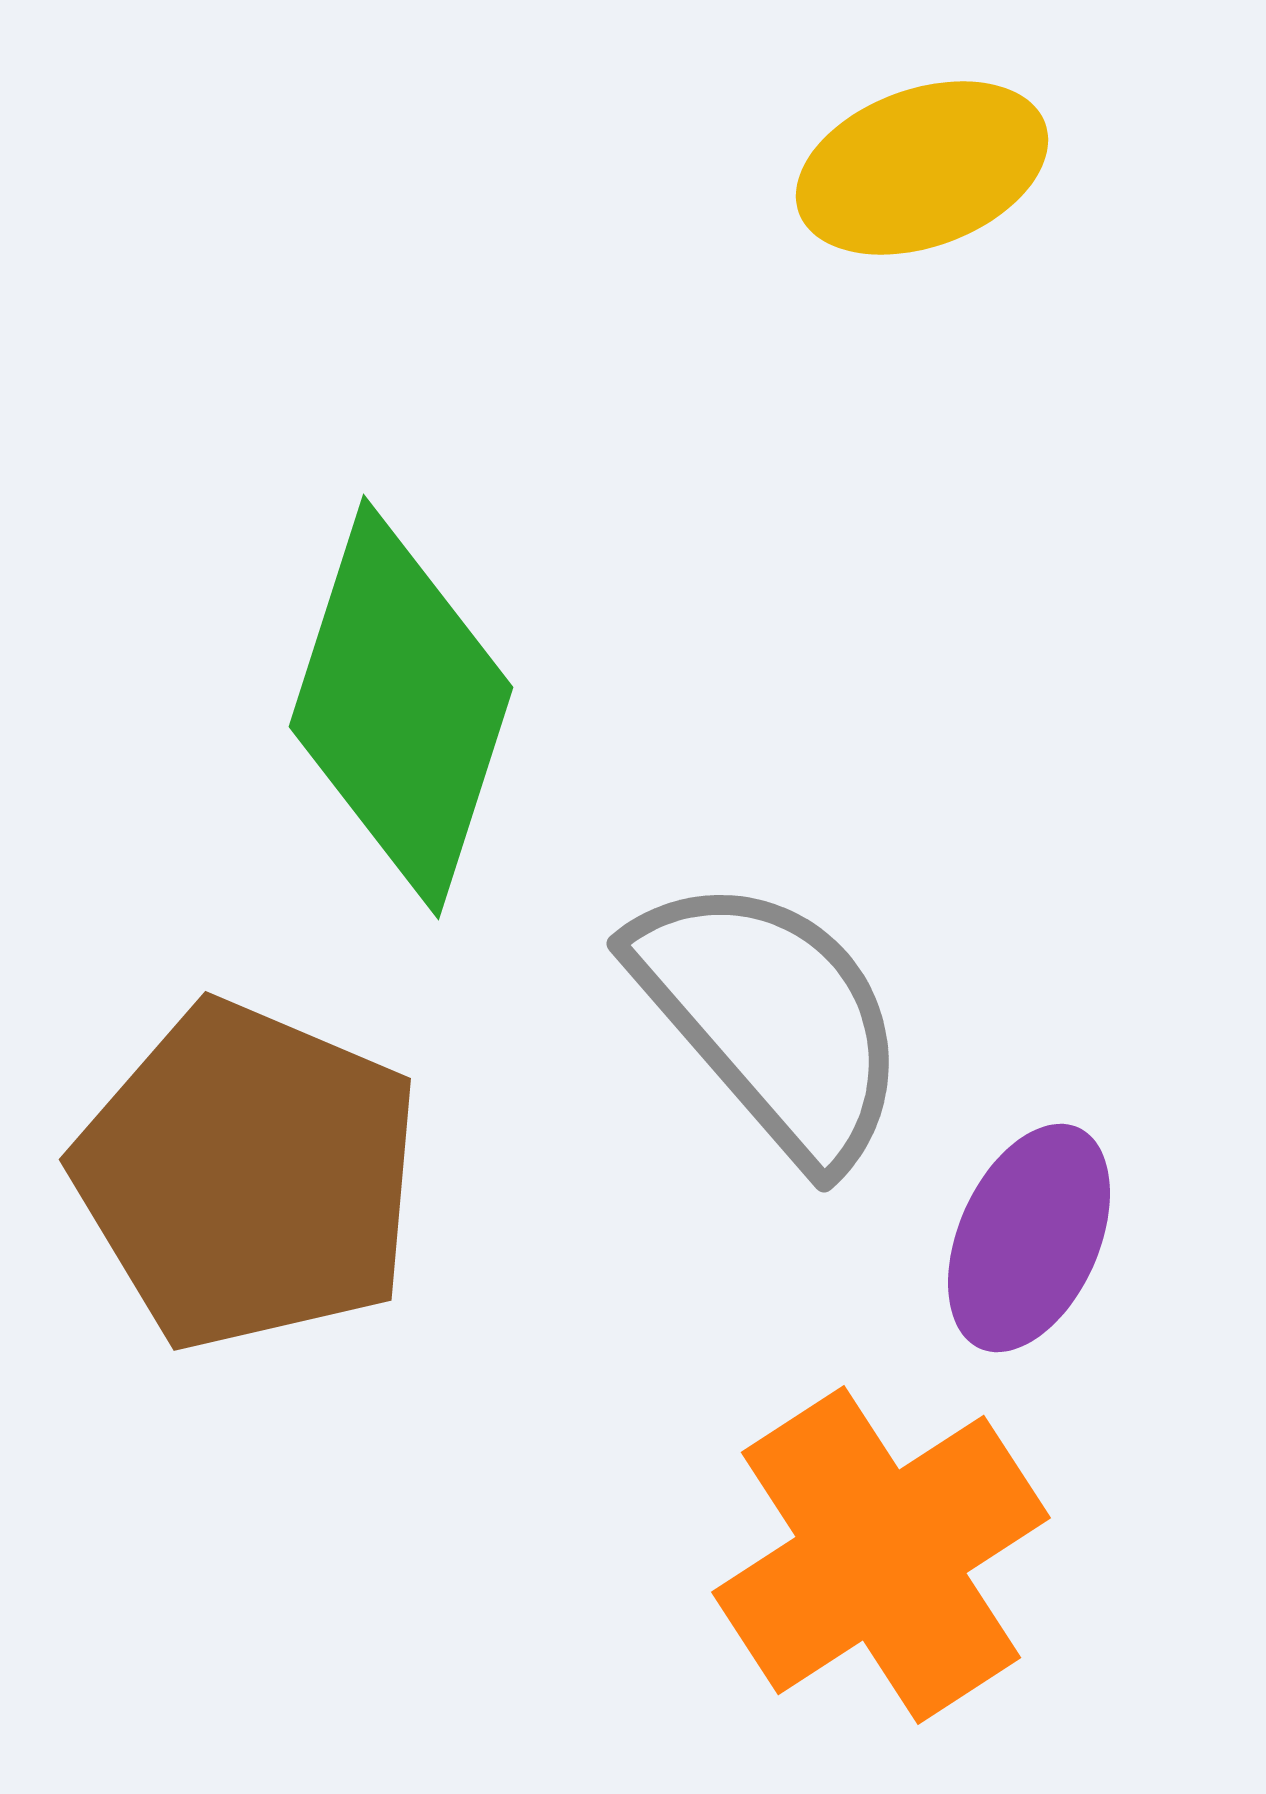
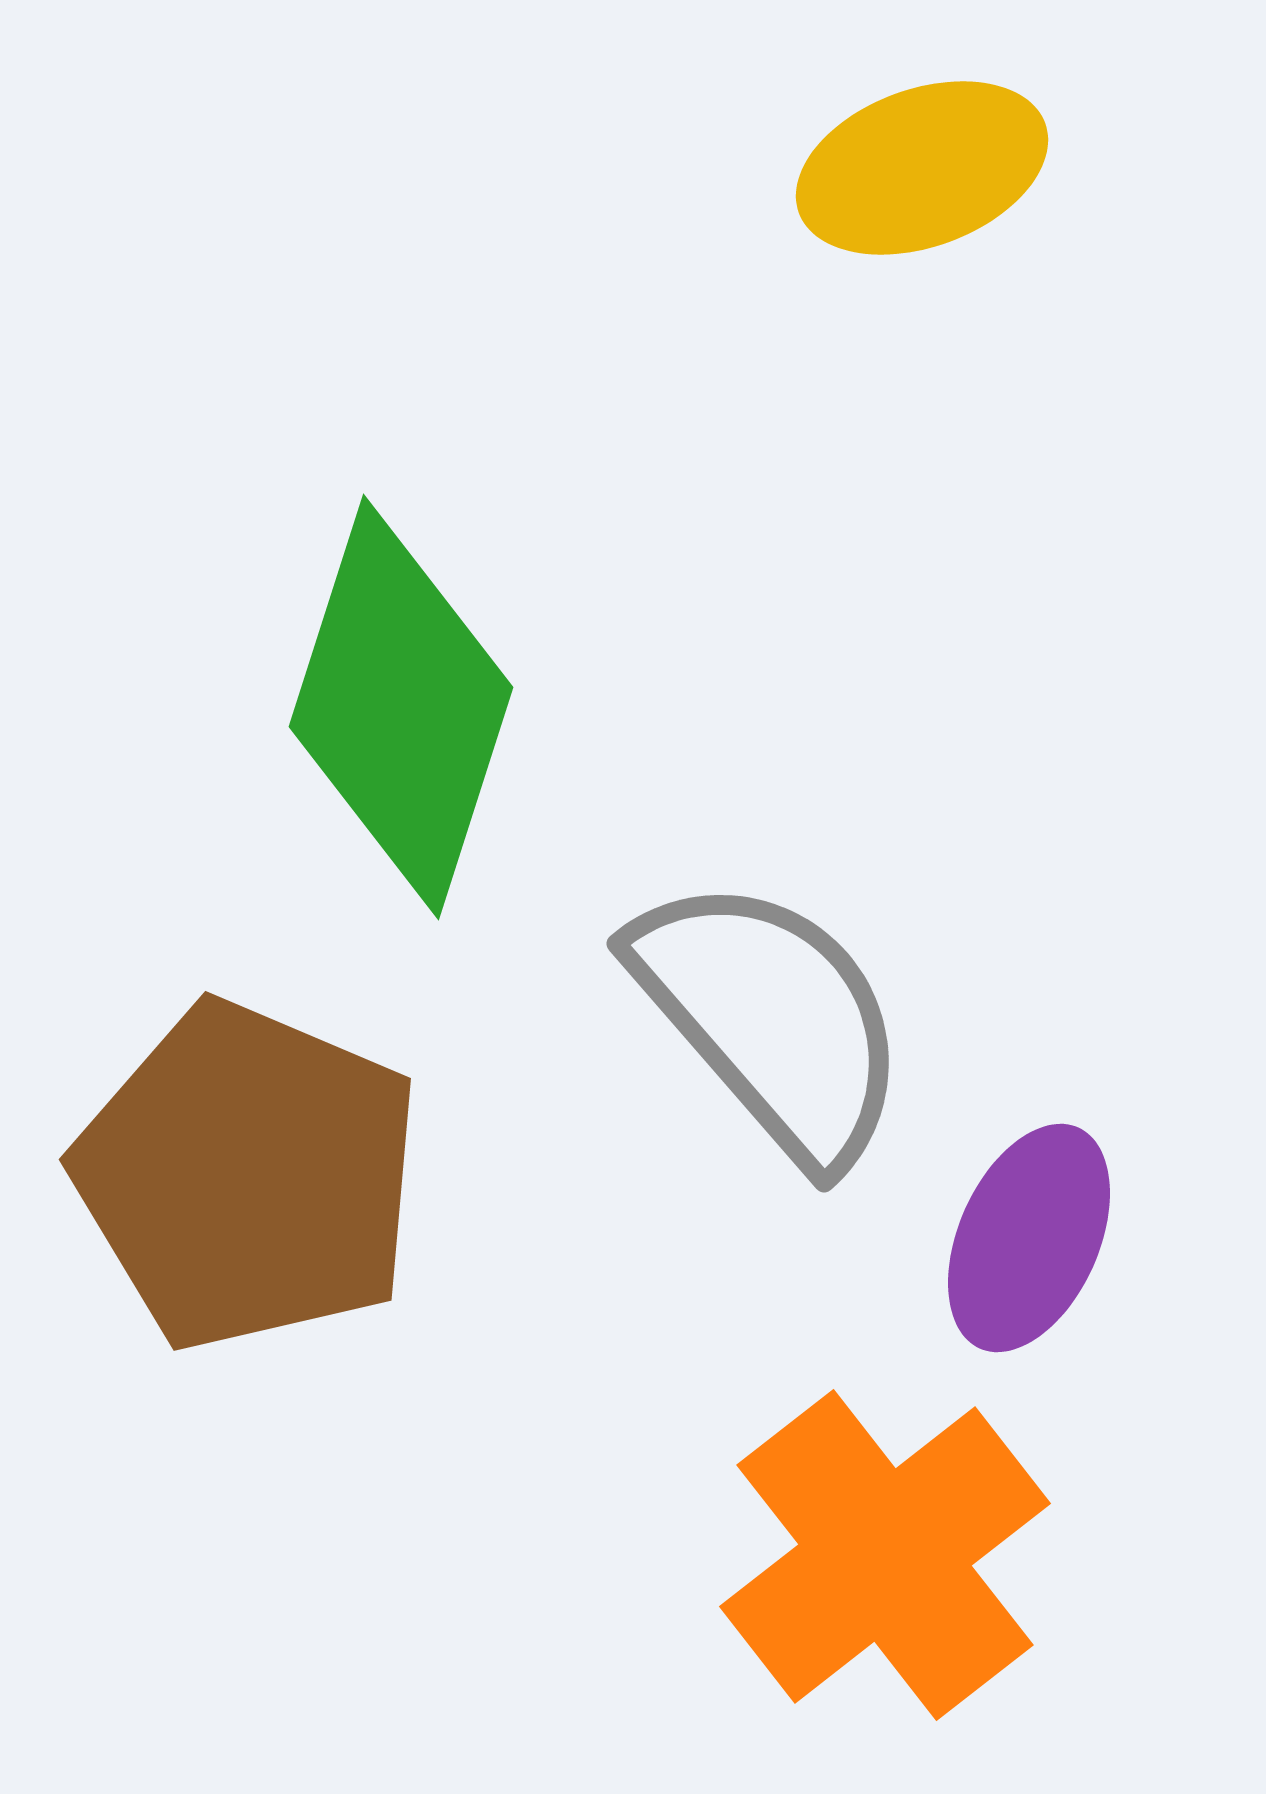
orange cross: moved 4 px right; rotated 5 degrees counterclockwise
